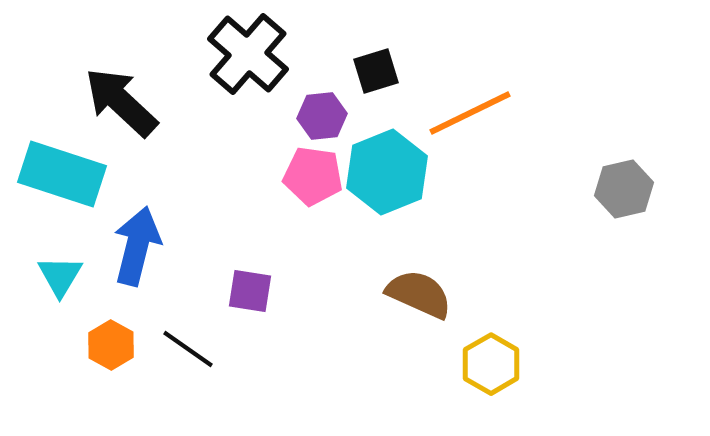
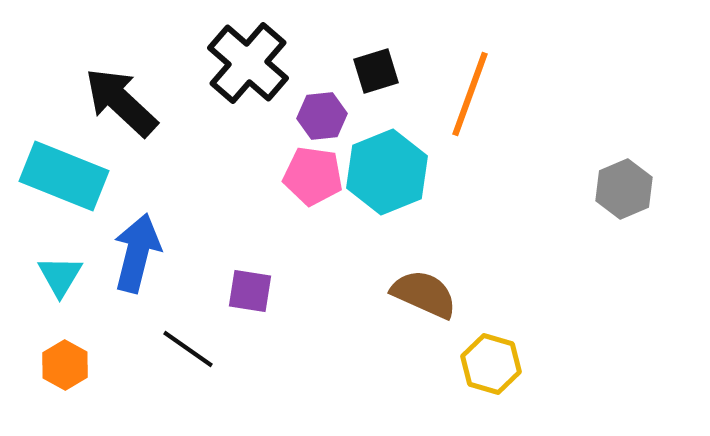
black cross: moved 9 px down
orange line: moved 19 px up; rotated 44 degrees counterclockwise
cyan rectangle: moved 2 px right, 2 px down; rotated 4 degrees clockwise
gray hexagon: rotated 10 degrees counterclockwise
blue arrow: moved 7 px down
brown semicircle: moved 5 px right
orange hexagon: moved 46 px left, 20 px down
yellow hexagon: rotated 14 degrees counterclockwise
